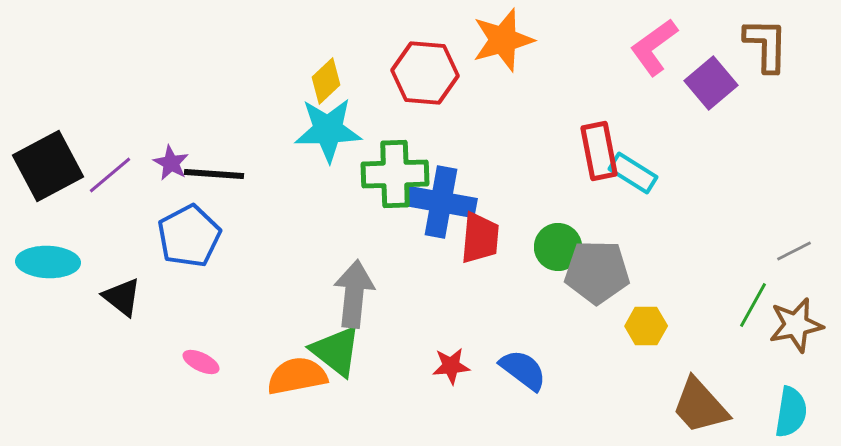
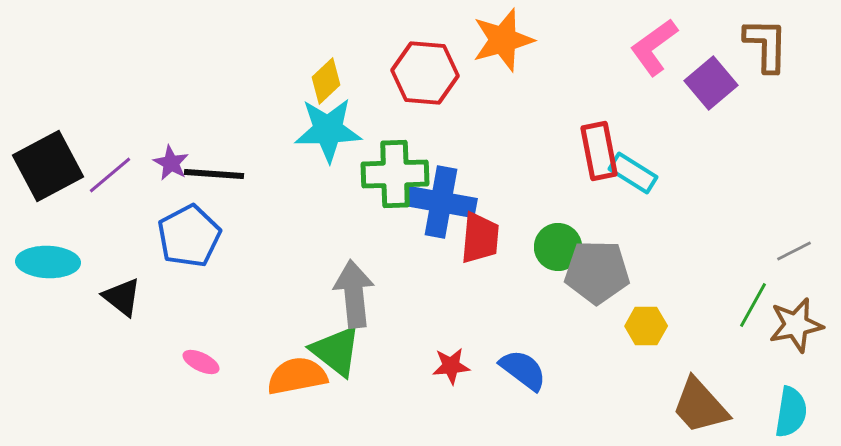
gray arrow: rotated 12 degrees counterclockwise
